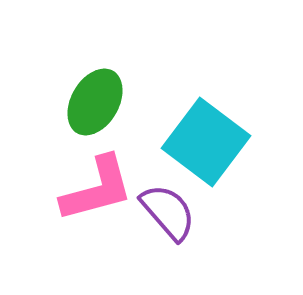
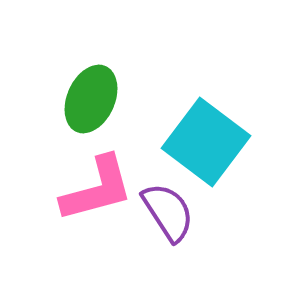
green ellipse: moved 4 px left, 3 px up; rotated 6 degrees counterclockwise
purple semicircle: rotated 8 degrees clockwise
